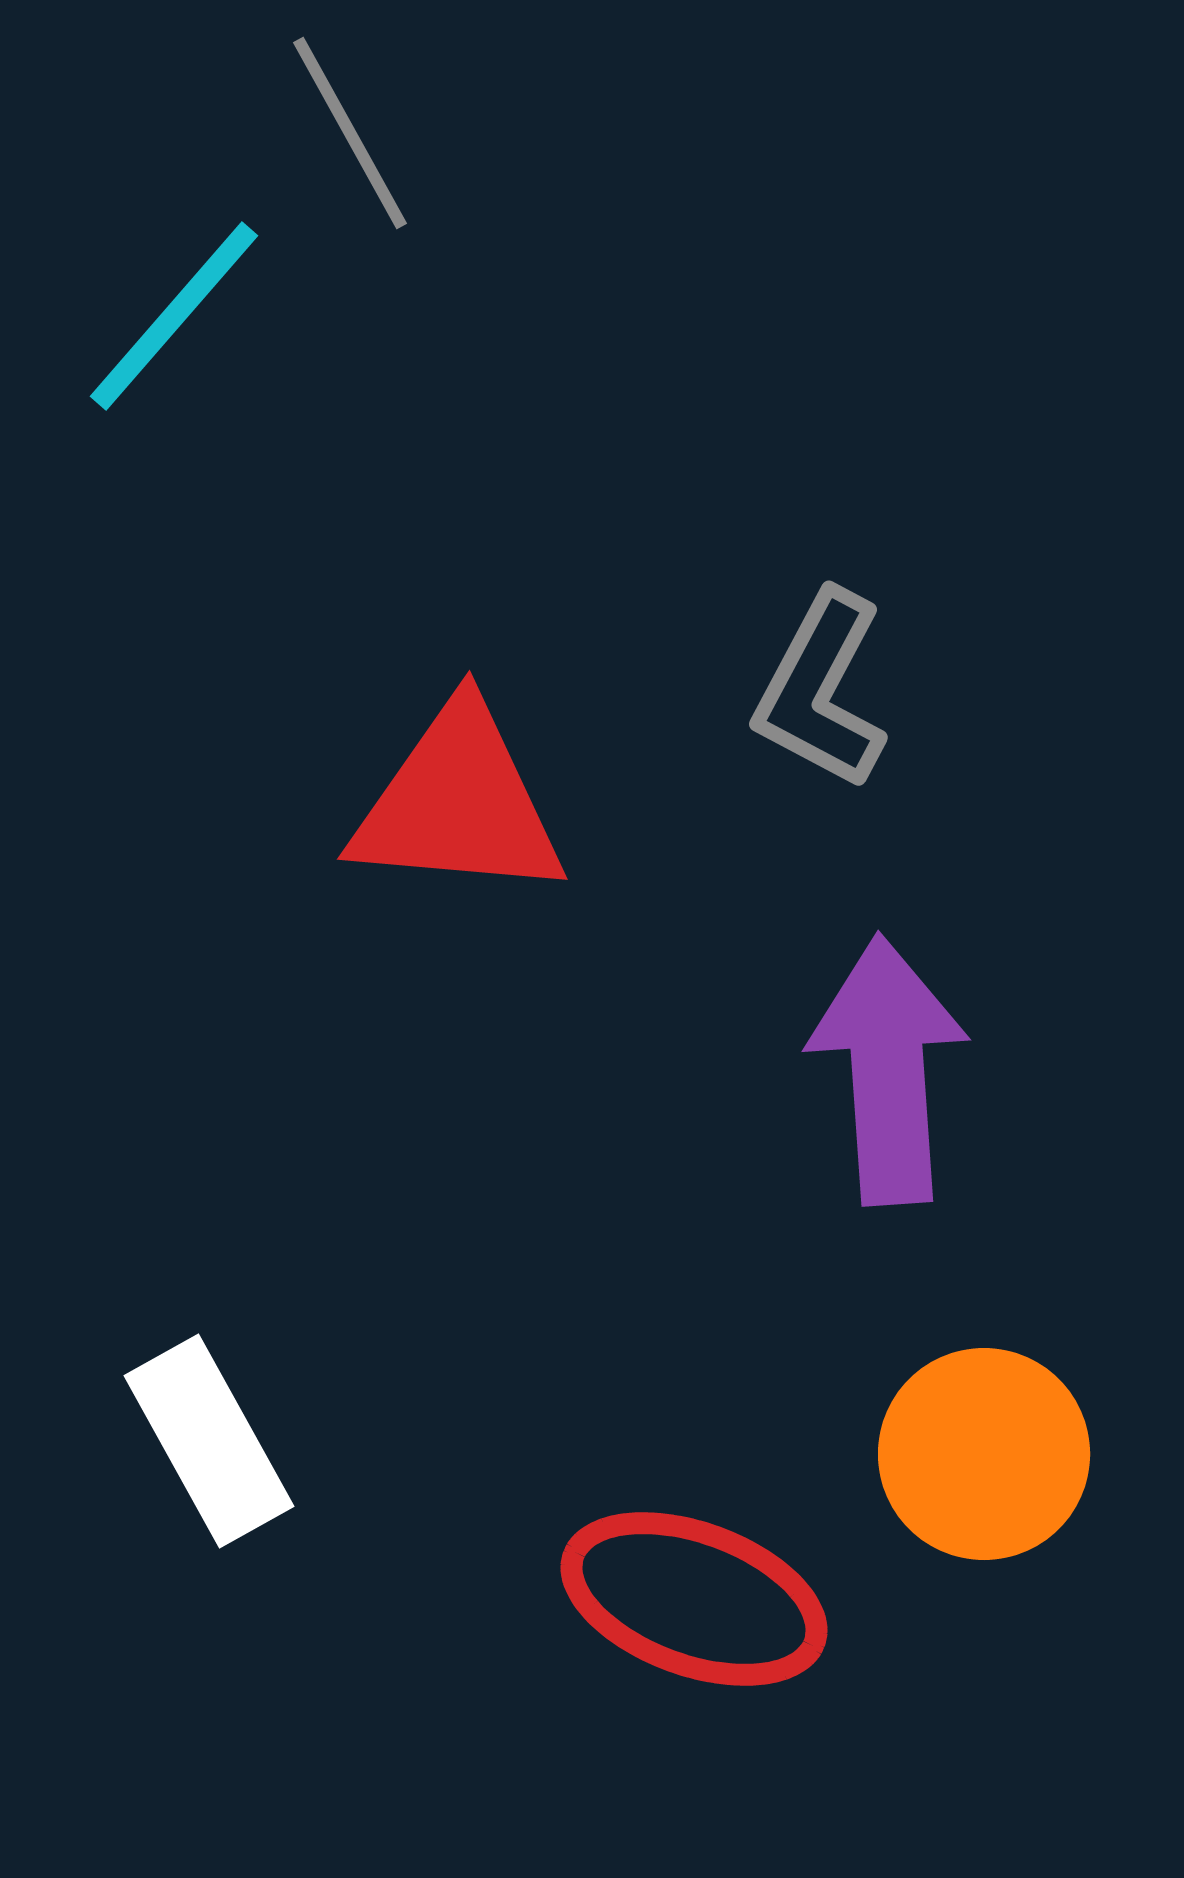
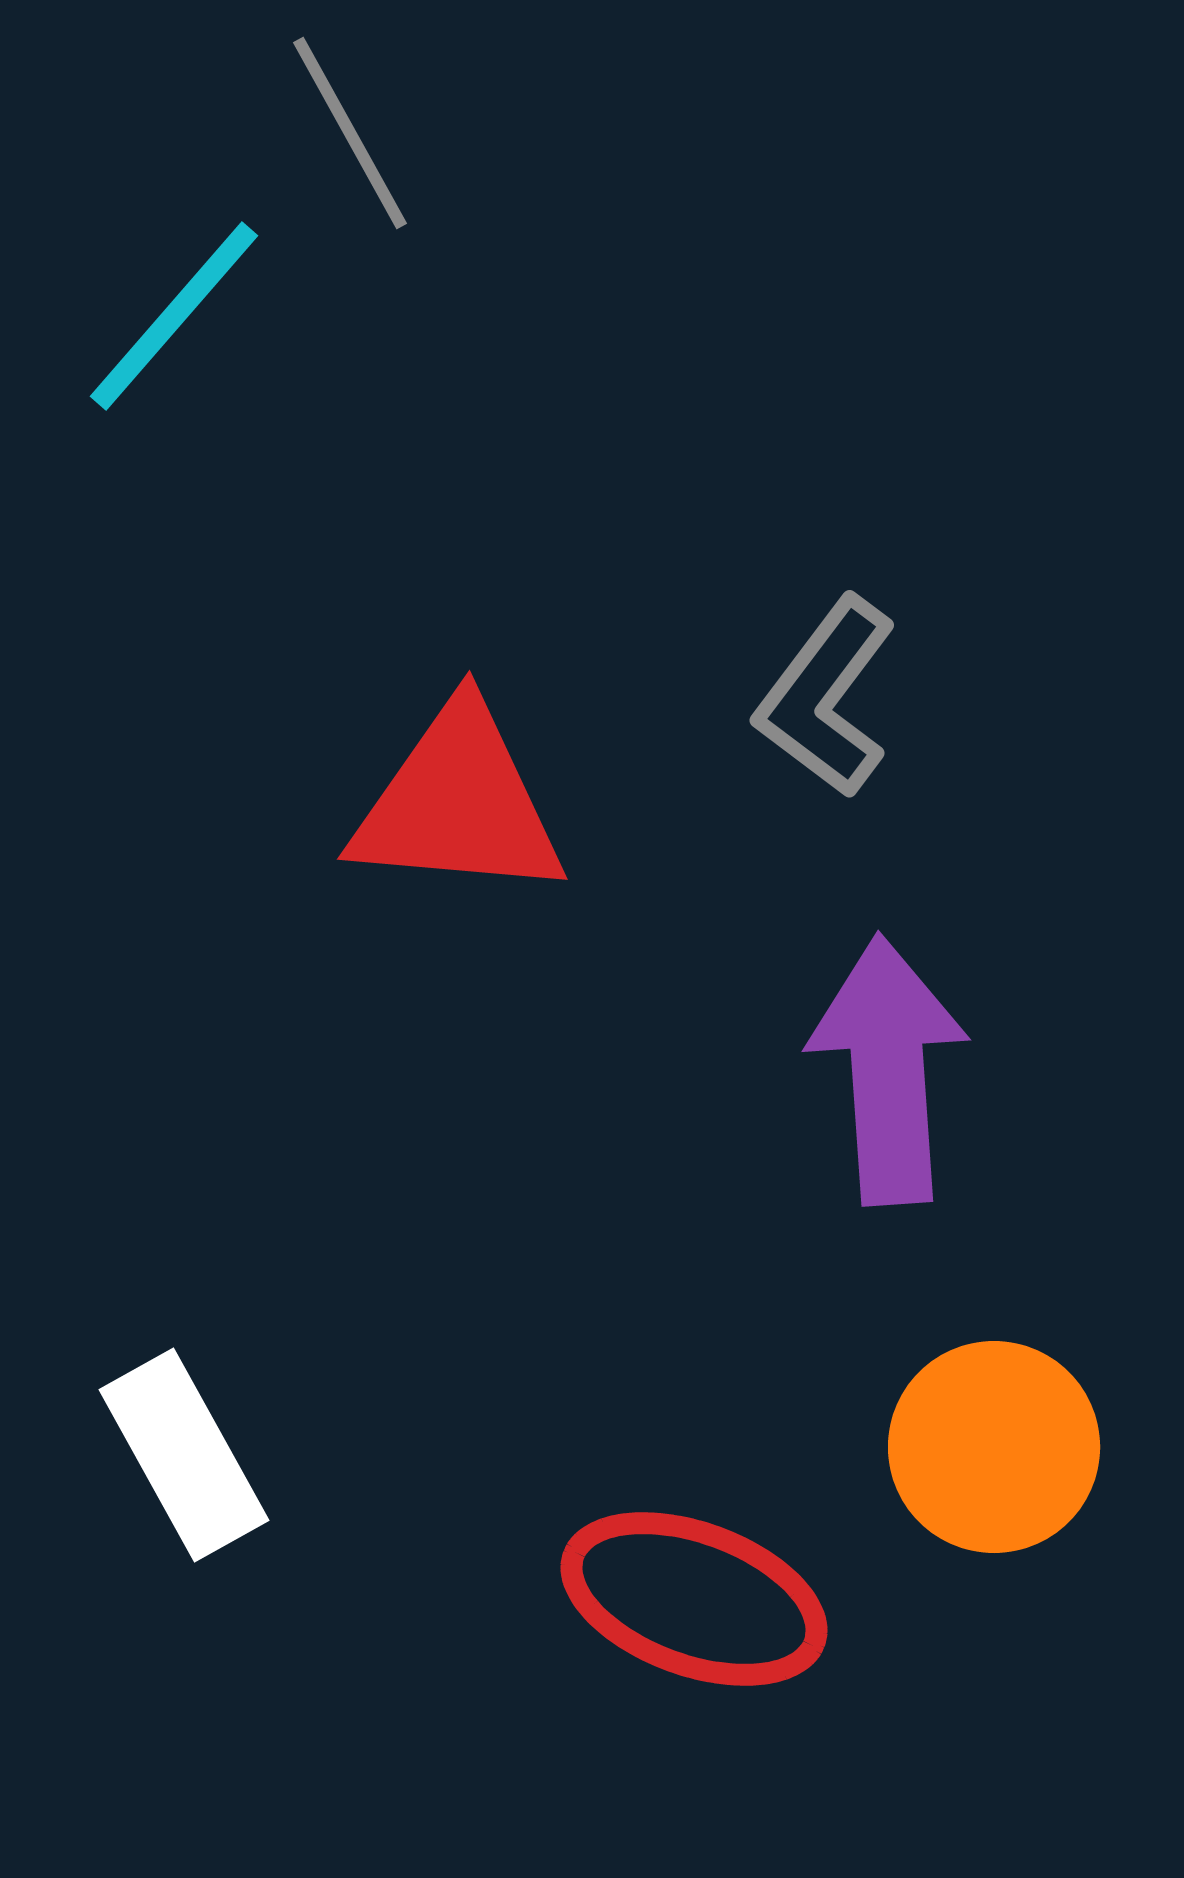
gray L-shape: moved 5 px right, 7 px down; rotated 9 degrees clockwise
white rectangle: moved 25 px left, 14 px down
orange circle: moved 10 px right, 7 px up
